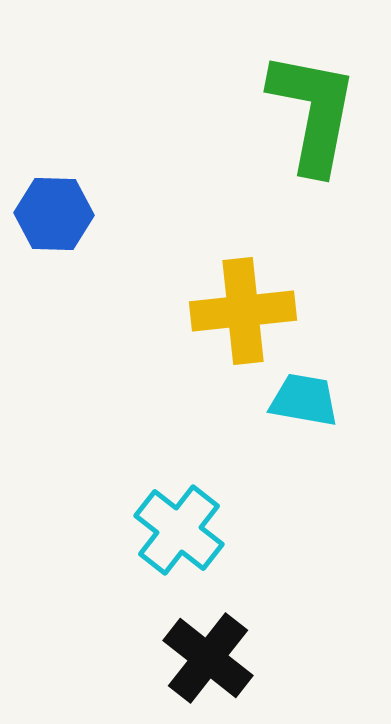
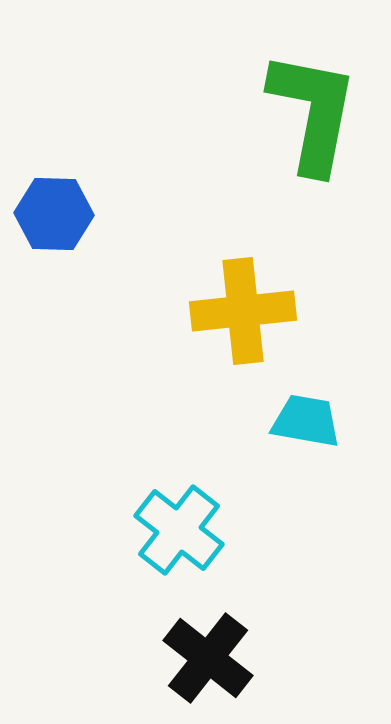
cyan trapezoid: moved 2 px right, 21 px down
